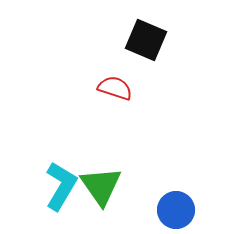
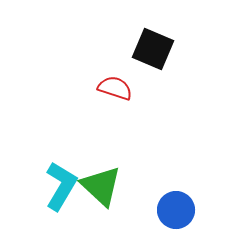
black square: moved 7 px right, 9 px down
green triangle: rotated 12 degrees counterclockwise
